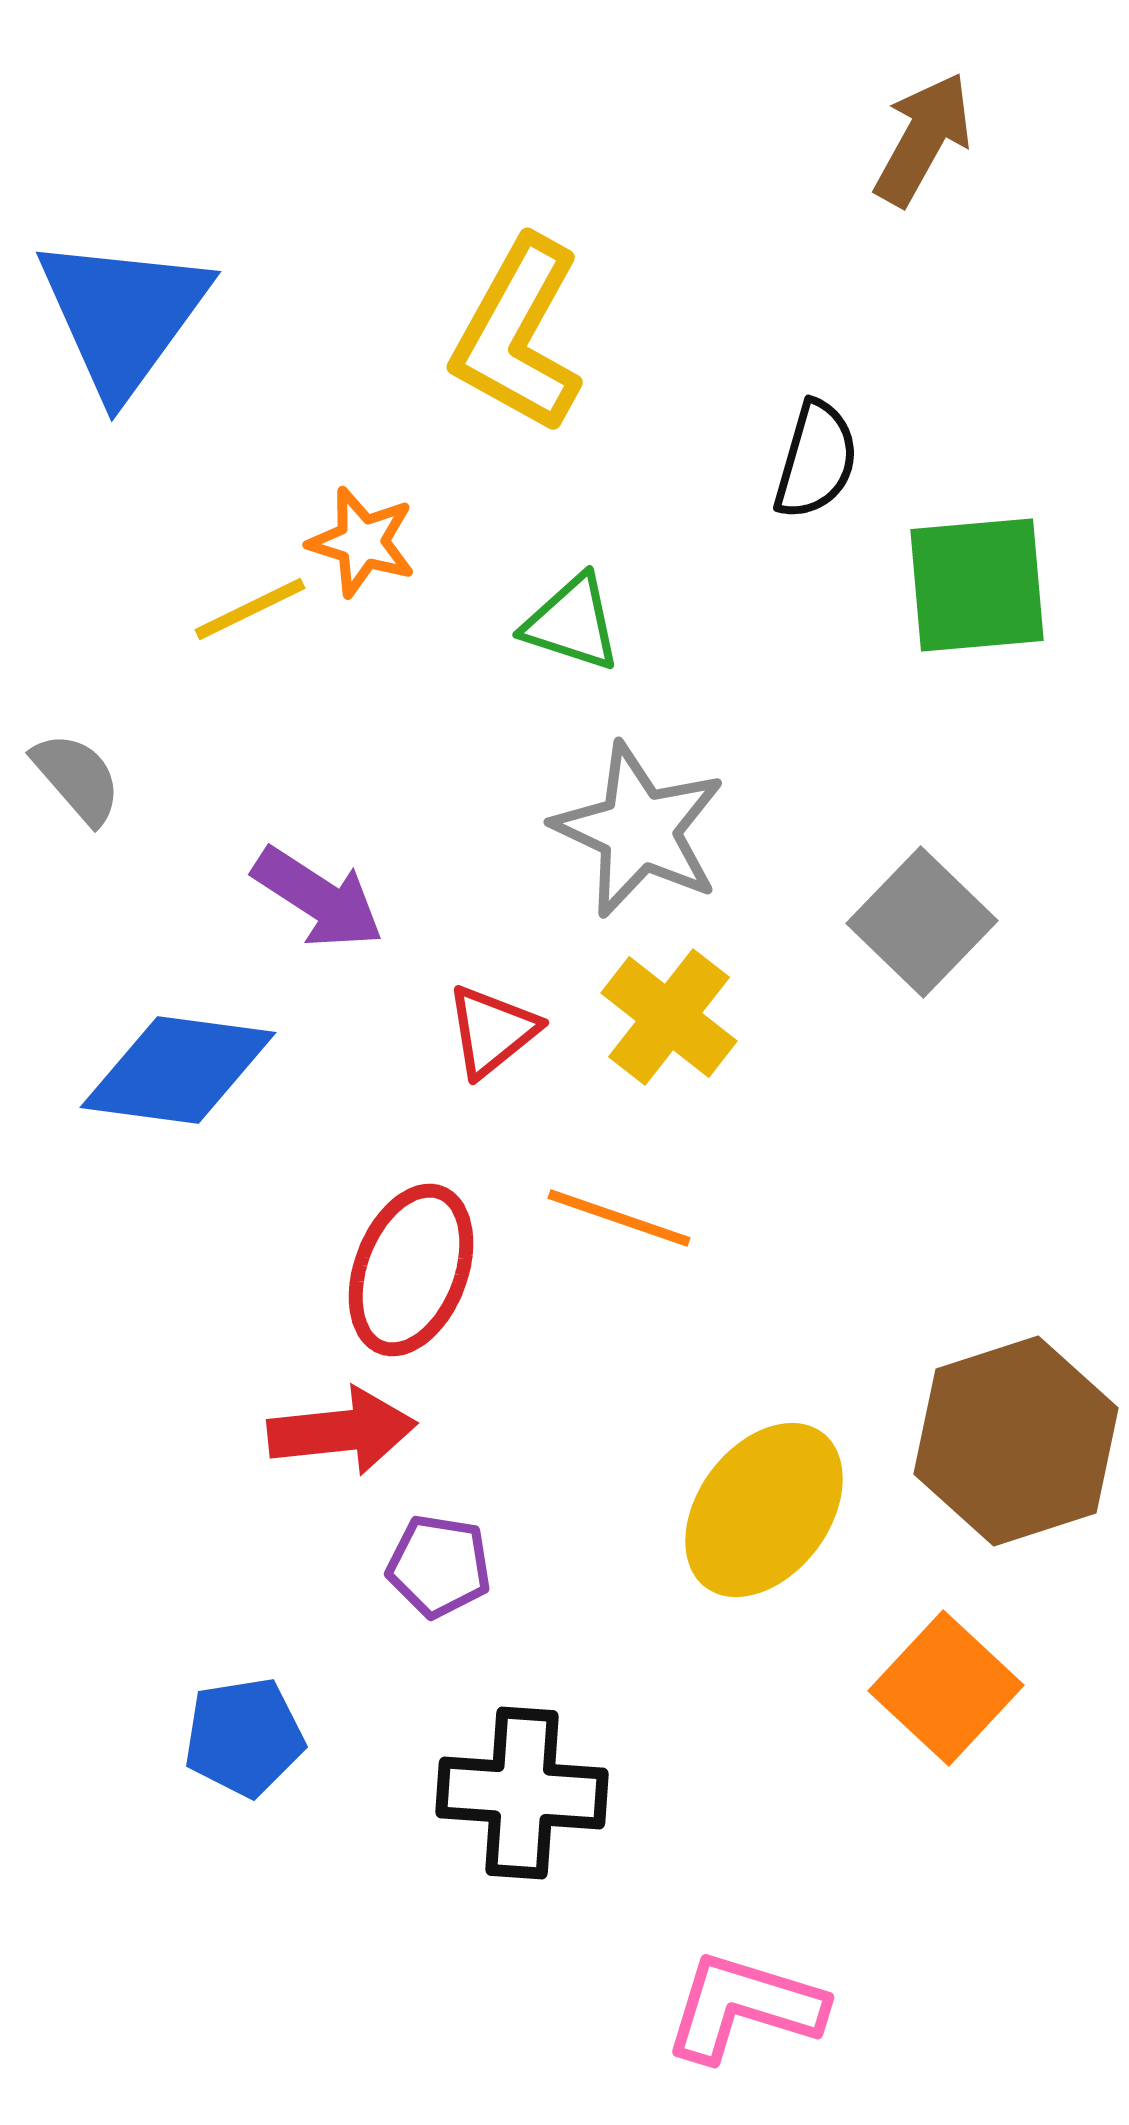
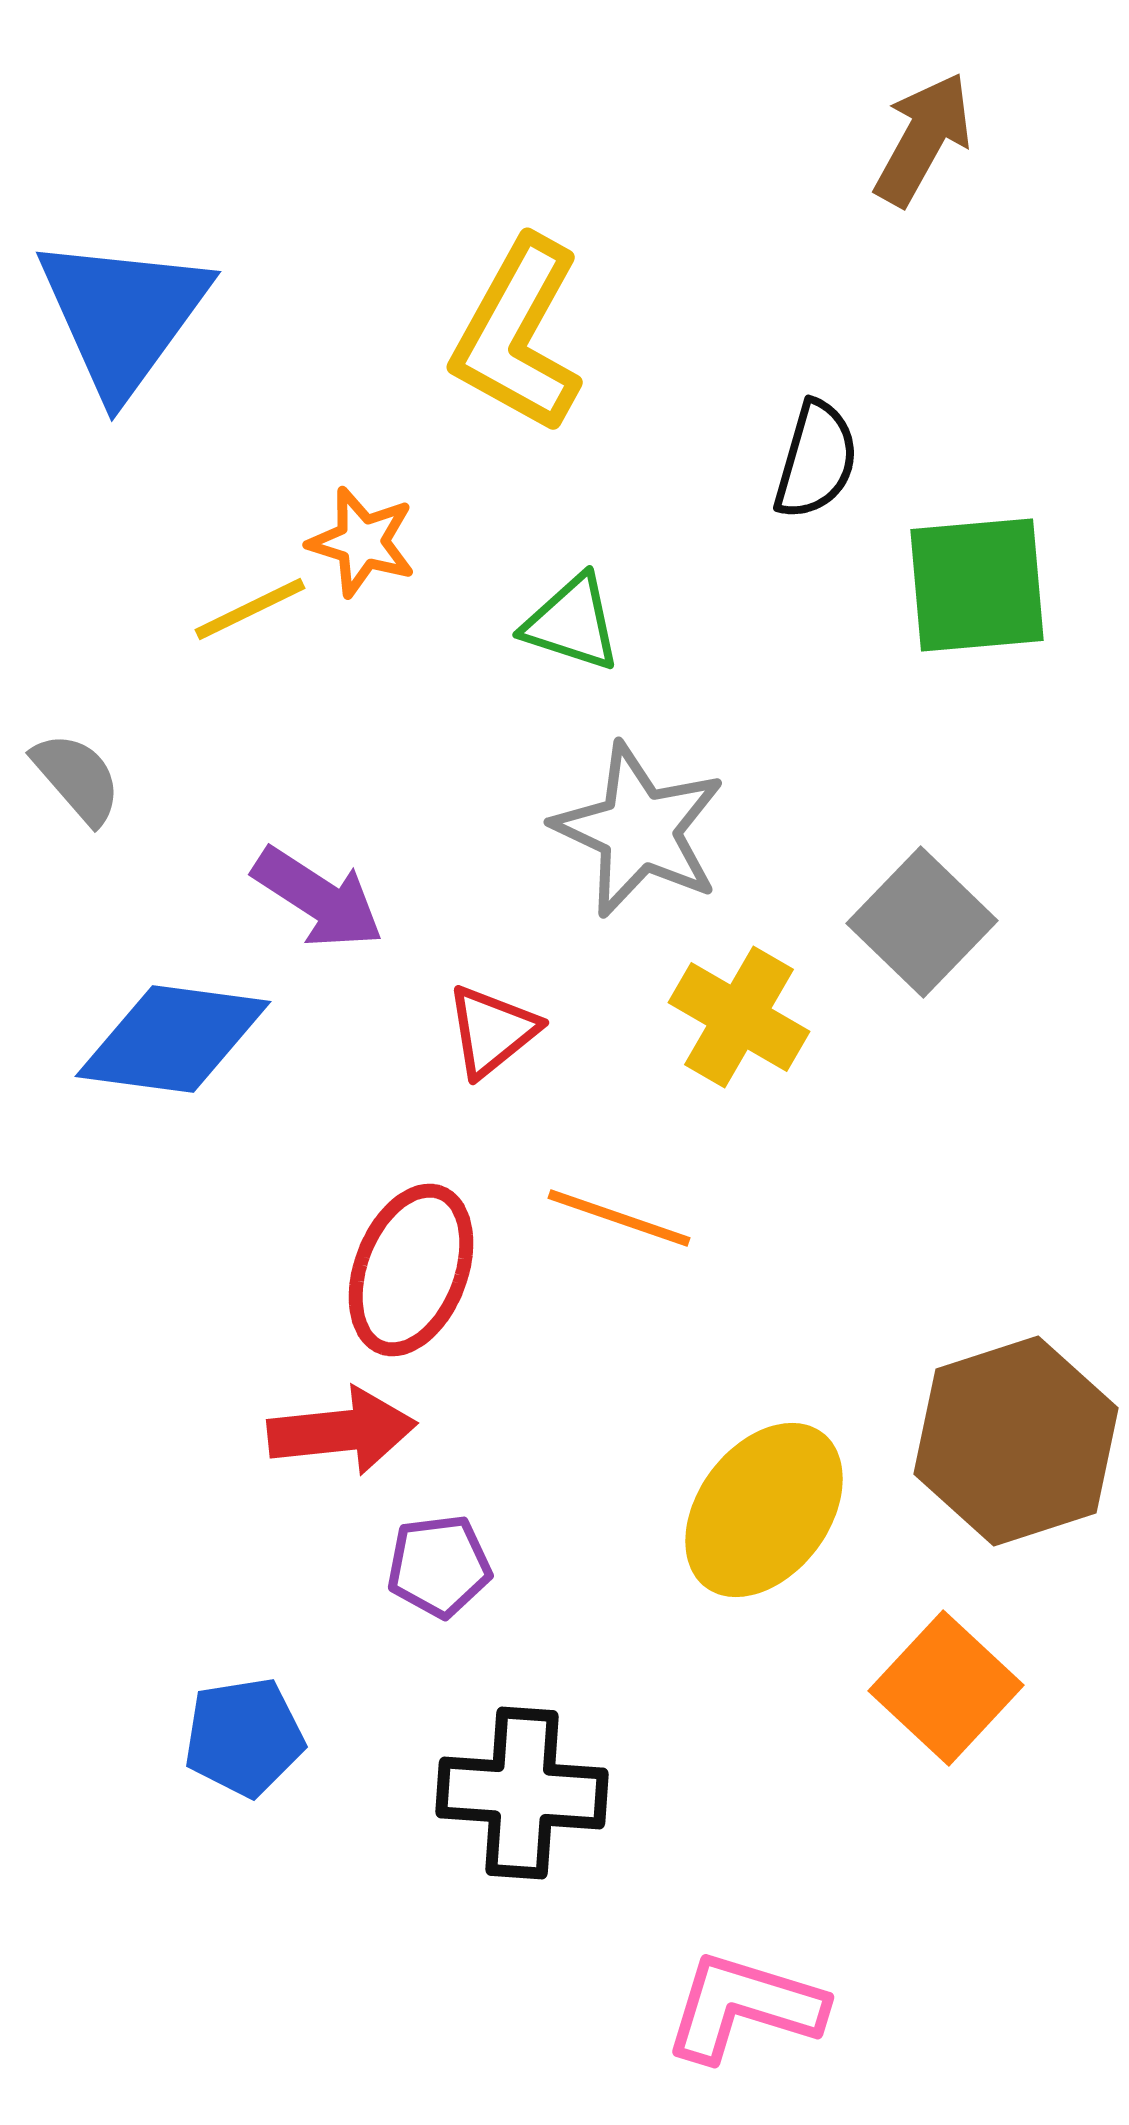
yellow cross: moved 70 px right; rotated 8 degrees counterclockwise
blue diamond: moved 5 px left, 31 px up
purple pentagon: rotated 16 degrees counterclockwise
